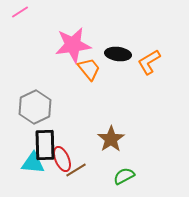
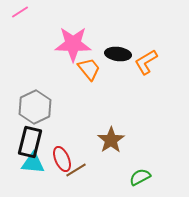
pink star: moved 1 px up; rotated 9 degrees clockwise
orange L-shape: moved 3 px left
brown star: moved 1 px down
black rectangle: moved 15 px left, 3 px up; rotated 16 degrees clockwise
green semicircle: moved 16 px right, 1 px down
